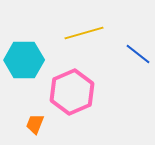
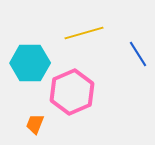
blue line: rotated 20 degrees clockwise
cyan hexagon: moved 6 px right, 3 px down
